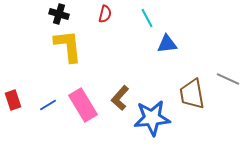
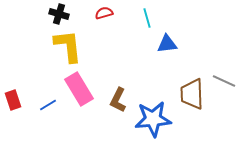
red semicircle: moved 1 px left, 1 px up; rotated 120 degrees counterclockwise
cyan line: rotated 12 degrees clockwise
gray line: moved 4 px left, 2 px down
brown trapezoid: rotated 8 degrees clockwise
brown L-shape: moved 2 px left, 2 px down; rotated 15 degrees counterclockwise
pink rectangle: moved 4 px left, 16 px up
blue star: moved 1 px right, 1 px down
